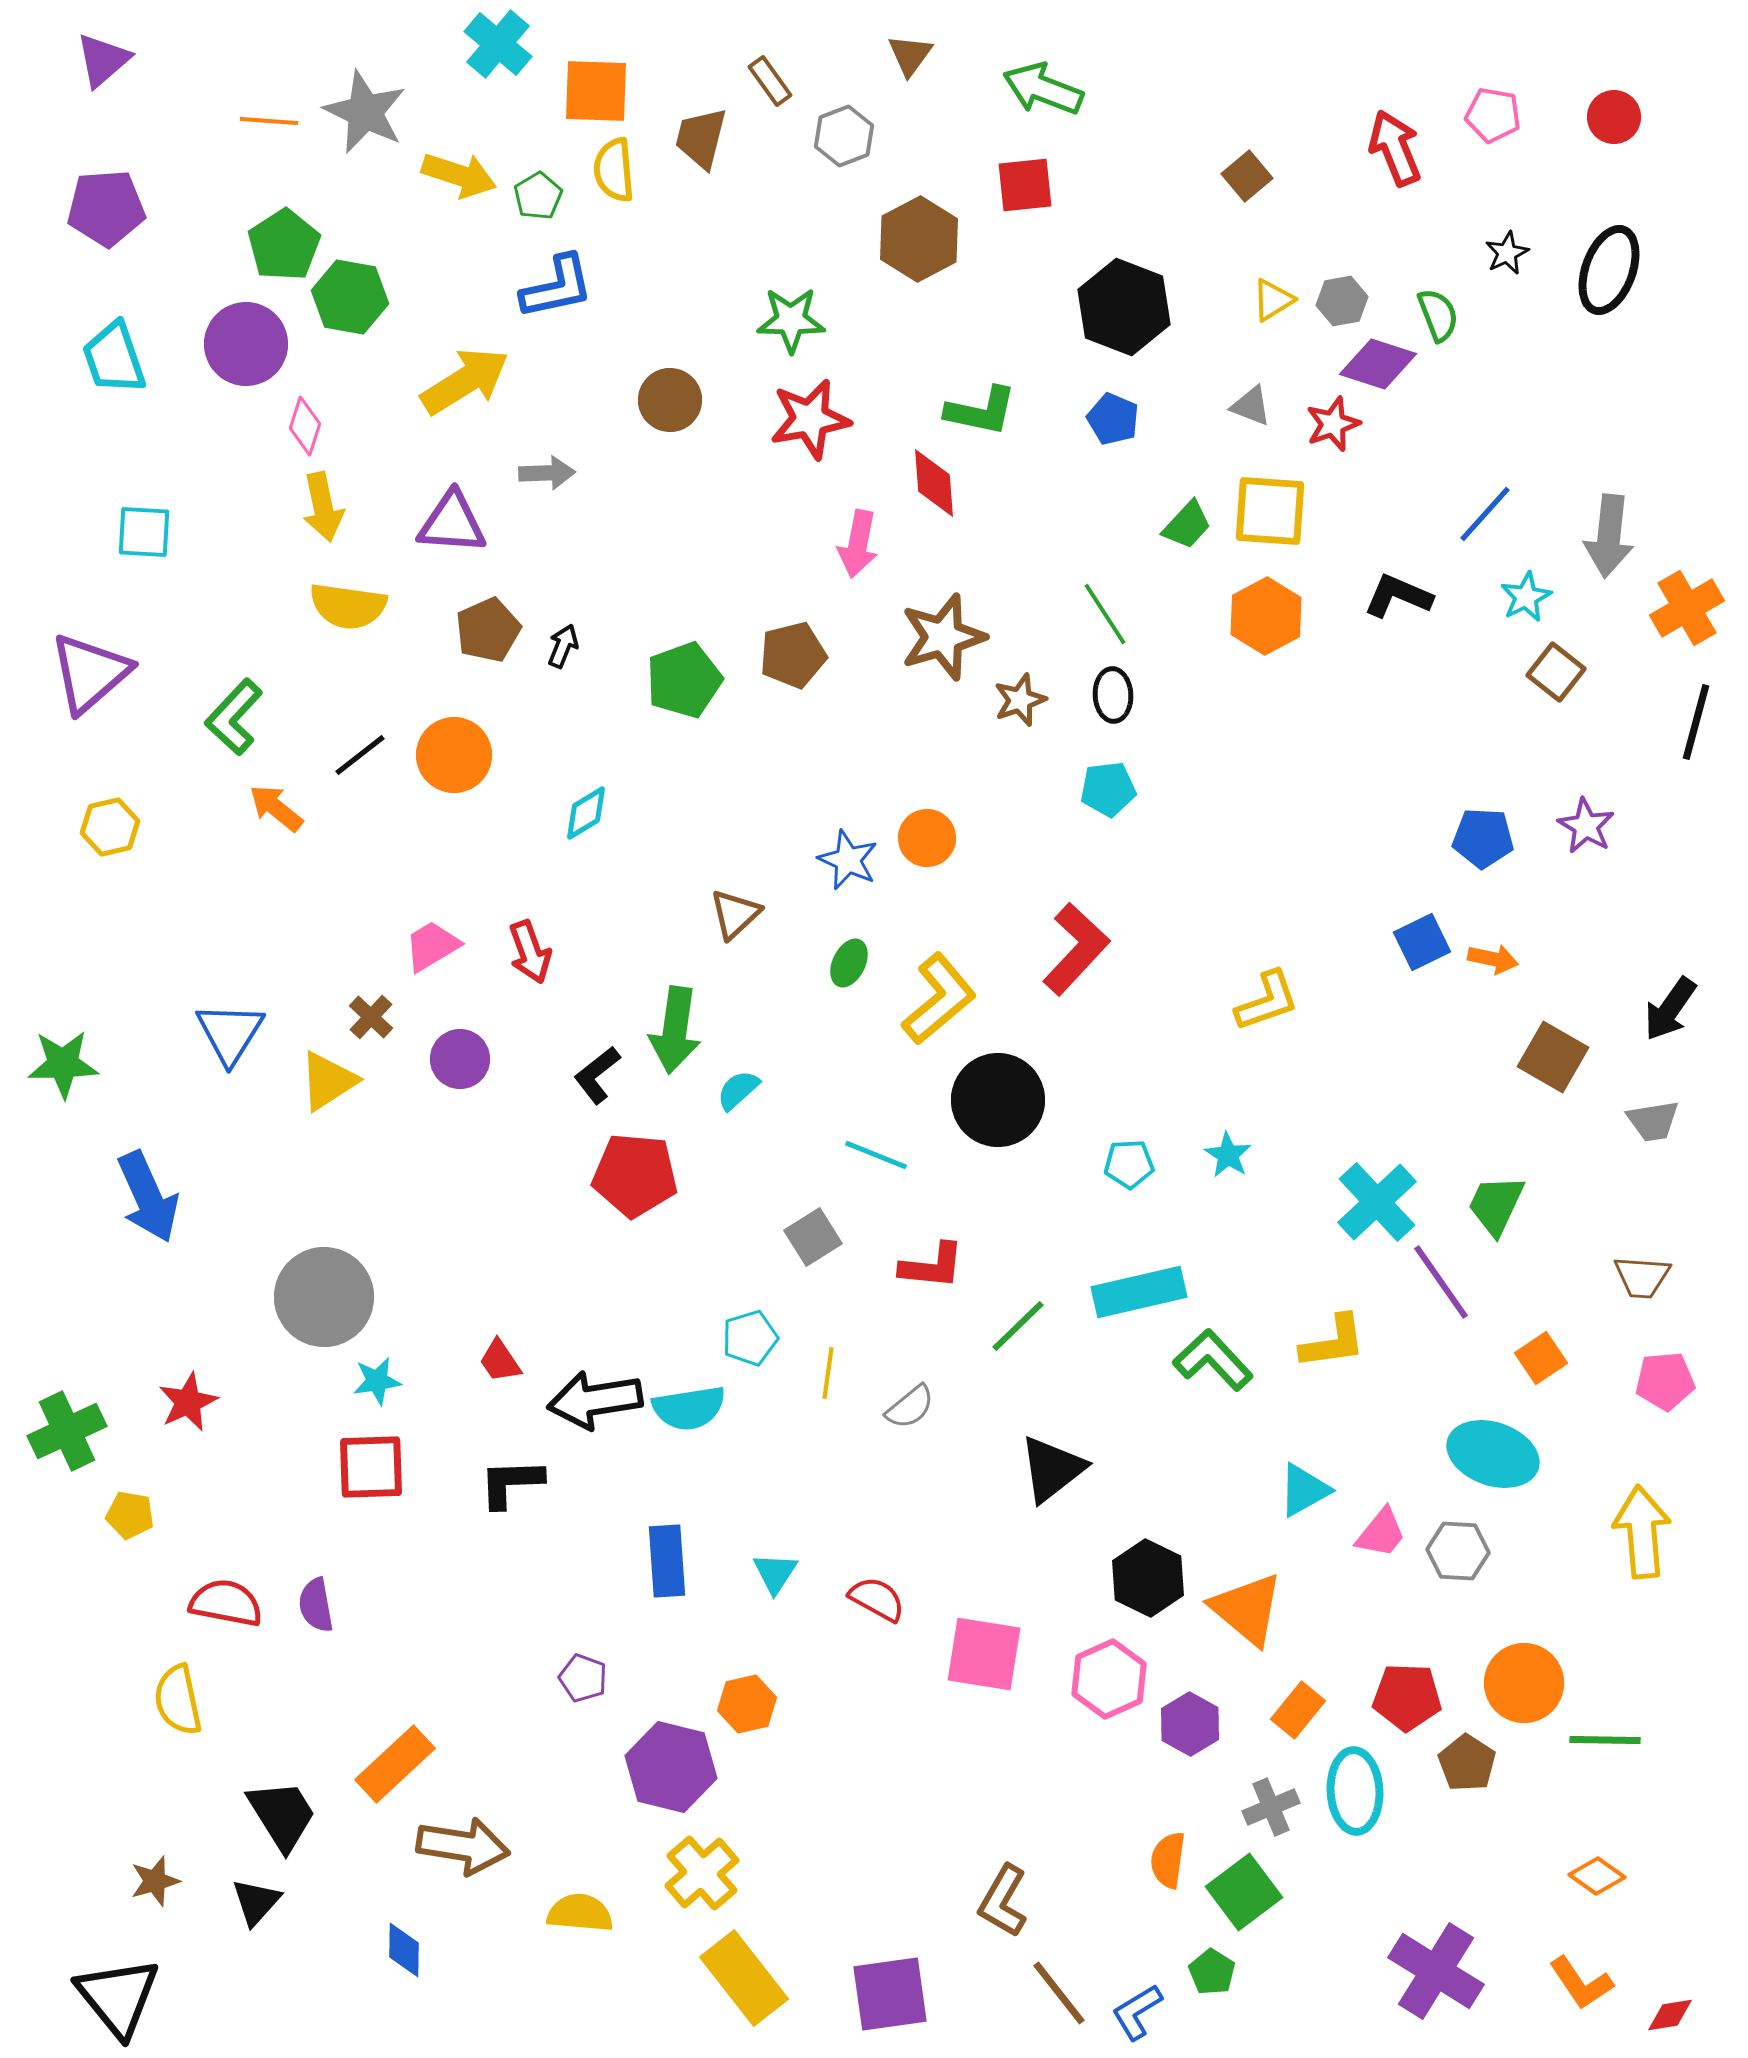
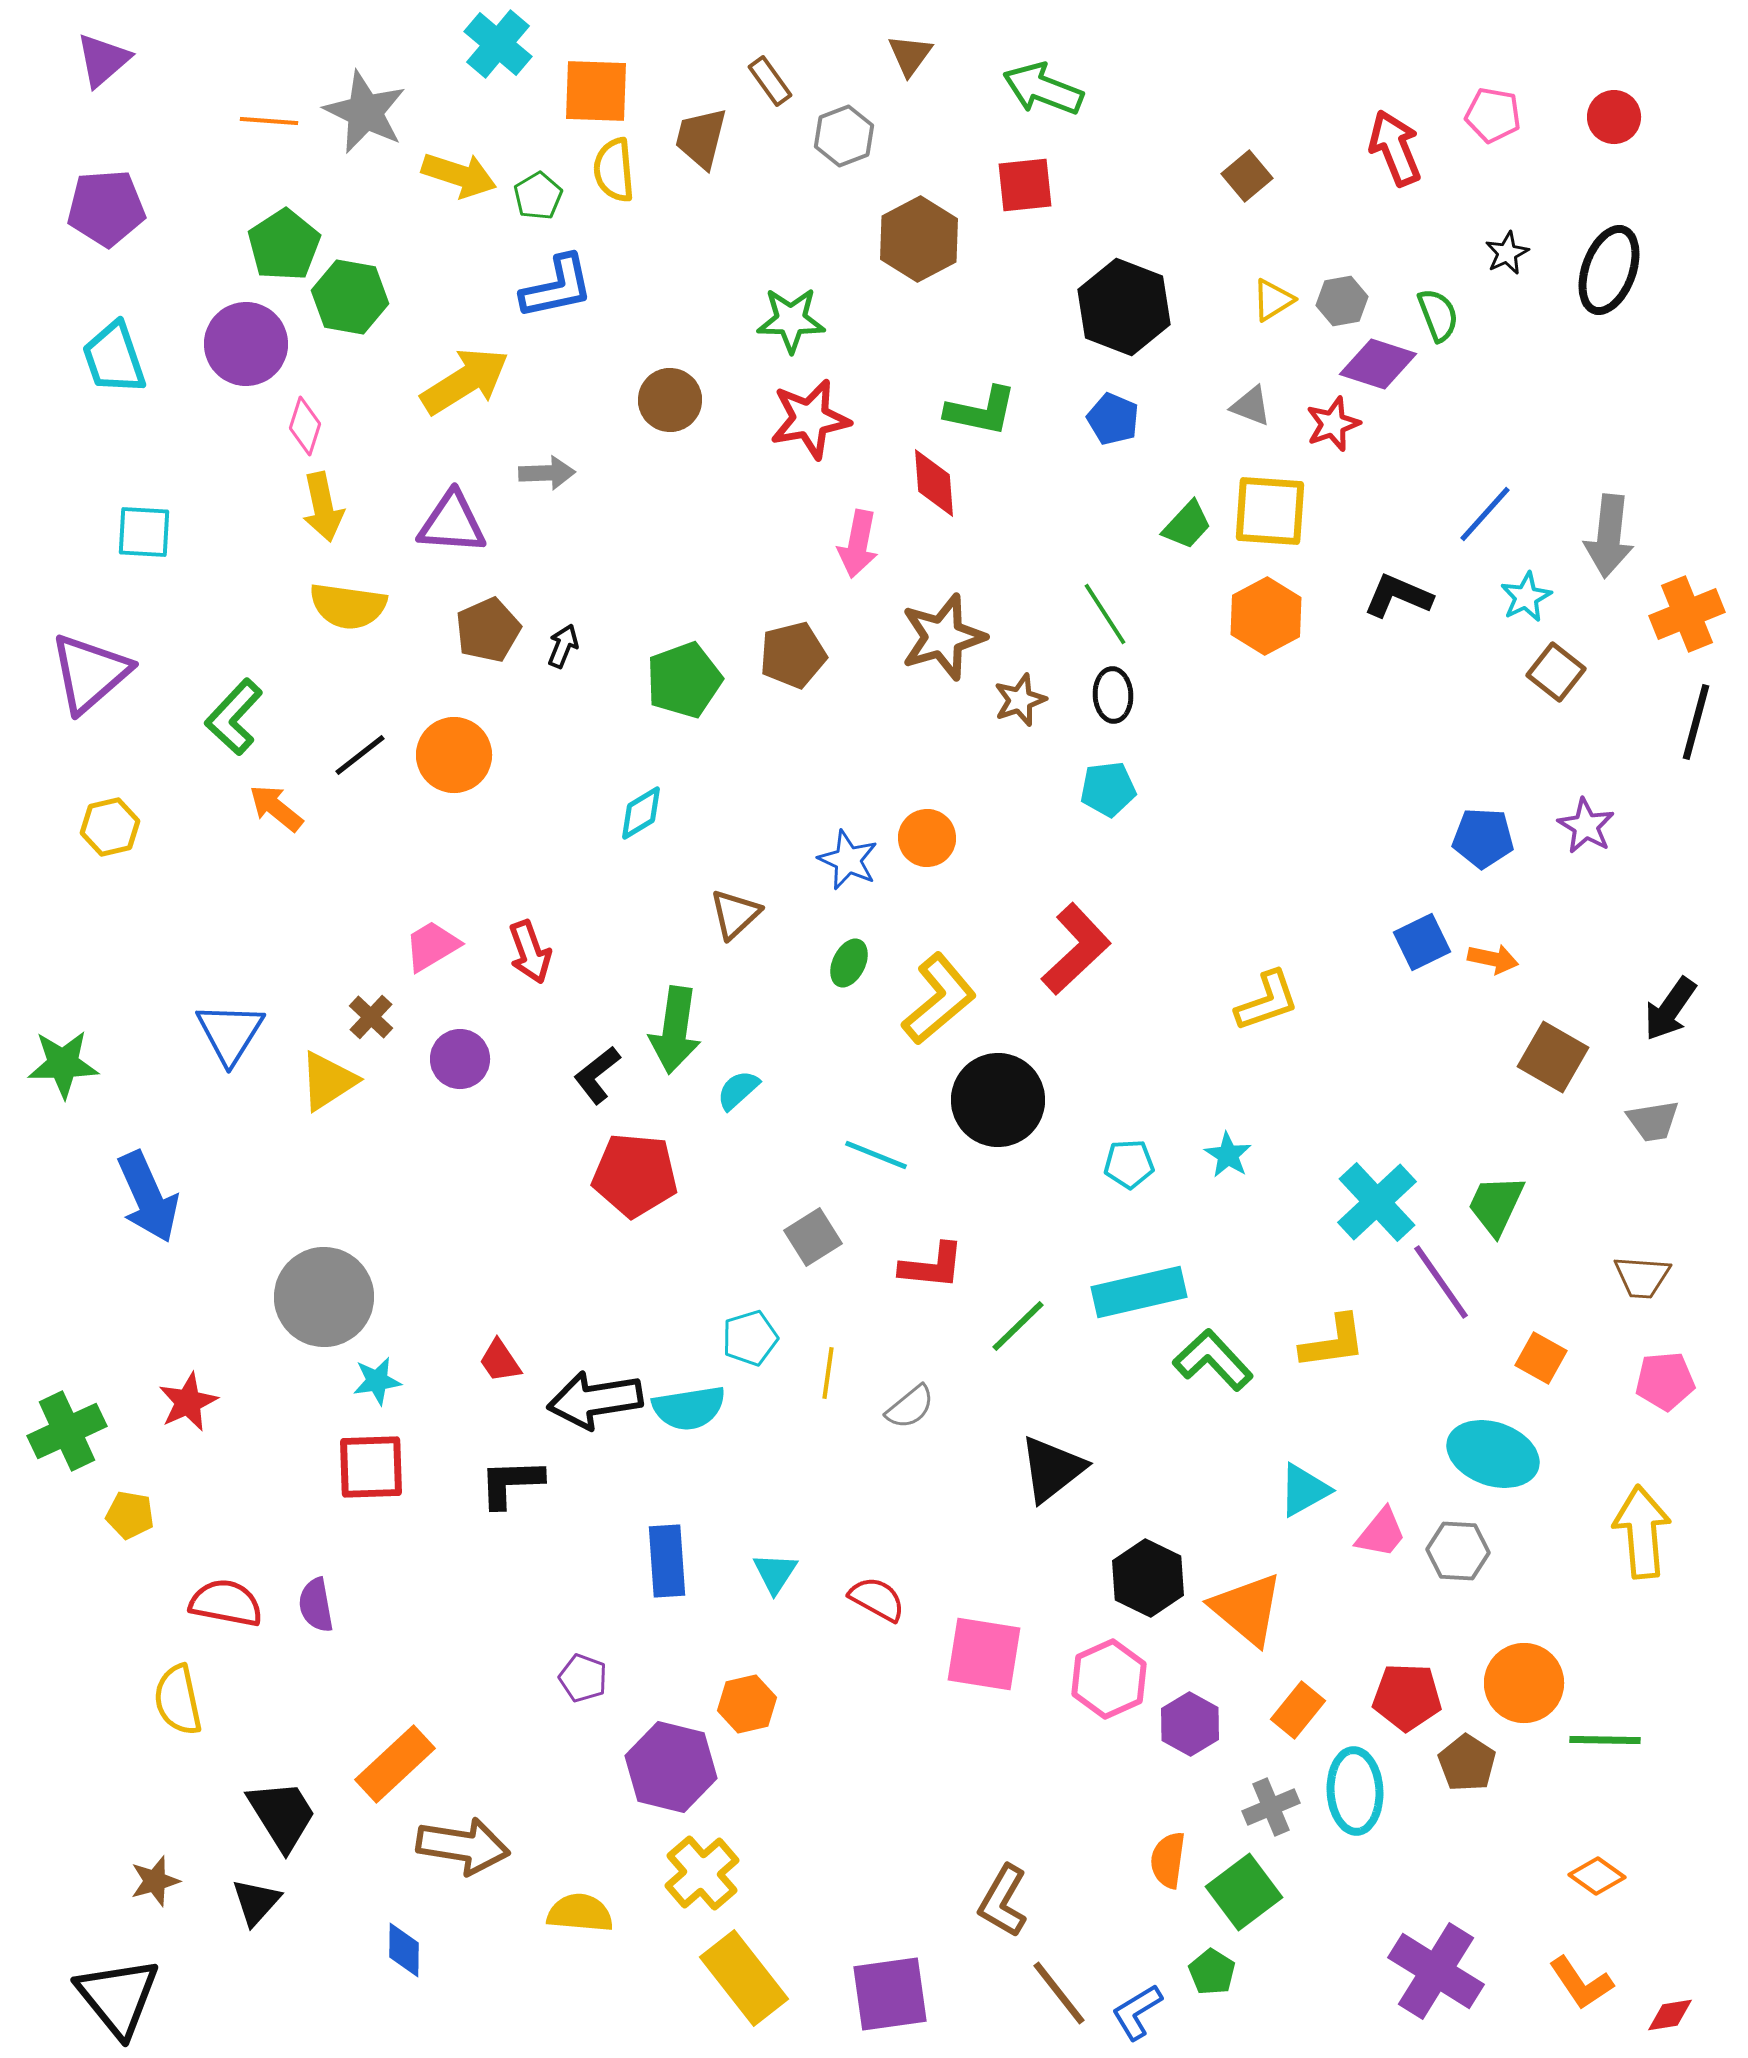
orange cross at (1687, 608): moved 6 px down; rotated 8 degrees clockwise
cyan diamond at (586, 813): moved 55 px right
red L-shape at (1076, 949): rotated 4 degrees clockwise
orange square at (1541, 1358): rotated 27 degrees counterclockwise
